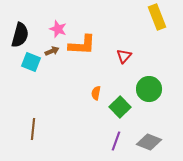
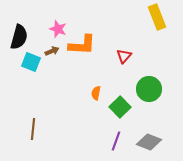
black semicircle: moved 1 px left, 2 px down
